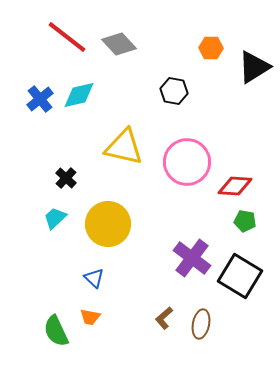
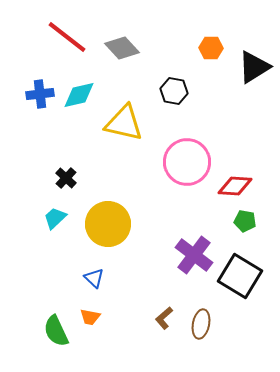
gray diamond: moved 3 px right, 4 px down
blue cross: moved 5 px up; rotated 32 degrees clockwise
yellow triangle: moved 24 px up
purple cross: moved 2 px right, 3 px up
